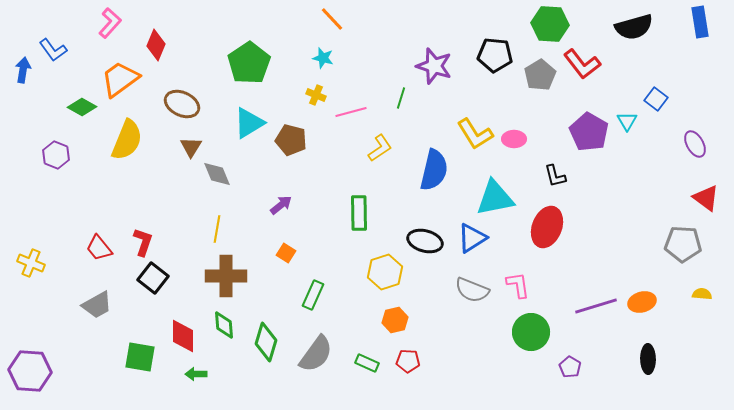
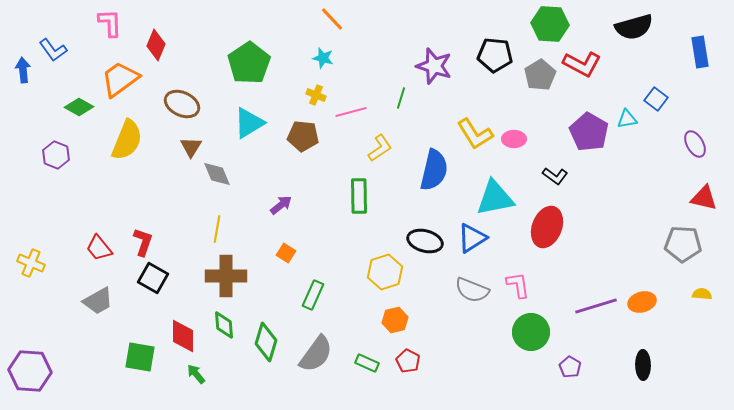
blue rectangle at (700, 22): moved 30 px down
pink L-shape at (110, 23): rotated 44 degrees counterclockwise
red L-shape at (582, 64): rotated 24 degrees counterclockwise
blue arrow at (23, 70): rotated 15 degrees counterclockwise
green diamond at (82, 107): moved 3 px left
cyan triangle at (627, 121): moved 2 px up; rotated 50 degrees clockwise
brown pentagon at (291, 140): moved 12 px right, 4 px up; rotated 8 degrees counterclockwise
black L-shape at (555, 176): rotated 40 degrees counterclockwise
red triangle at (706, 198): moved 2 px left; rotated 24 degrees counterclockwise
green rectangle at (359, 213): moved 17 px up
black square at (153, 278): rotated 8 degrees counterclockwise
gray trapezoid at (97, 305): moved 1 px right, 4 px up
black ellipse at (648, 359): moved 5 px left, 6 px down
red pentagon at (408, 361): rotated 25 degrees clockwise
green arrow at (196, 374): rotated 50 degrees clockwise
